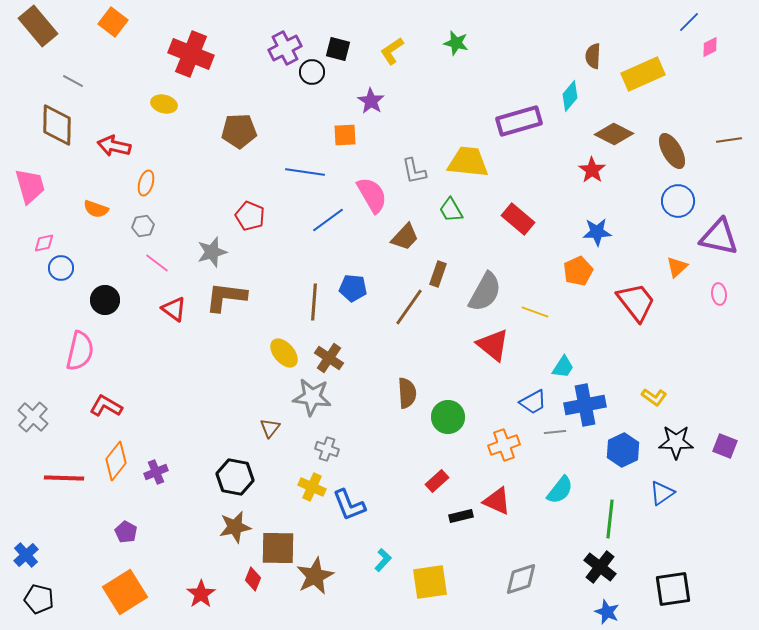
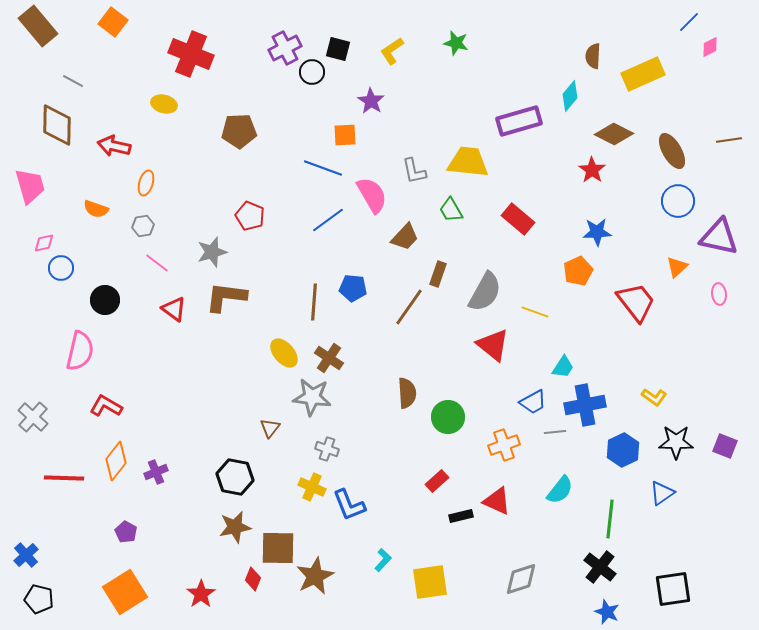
blue line at (305, 172): moved 18 px right, 4 px up; rotated 12 degrees clockwise
